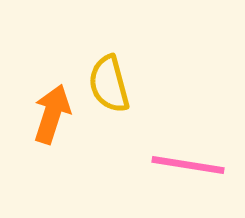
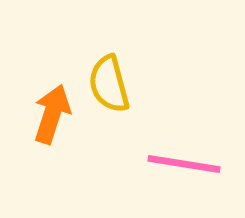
pink line: moved 4 px left, 1 px up
